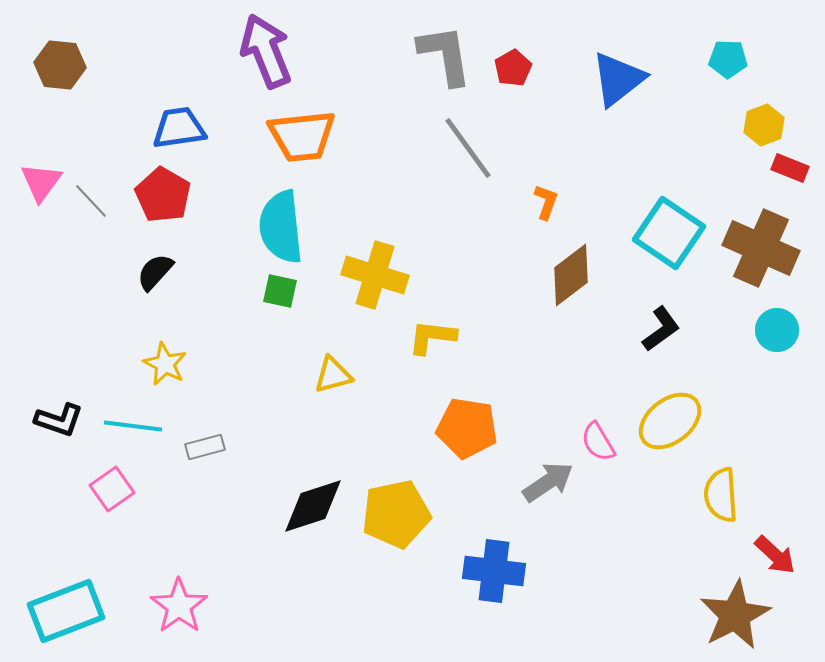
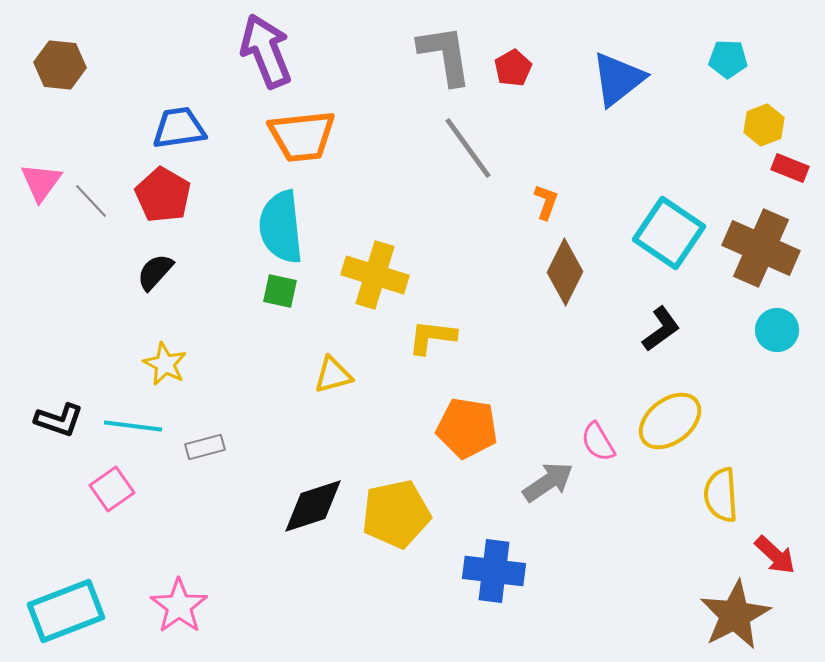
brown diamond at (571, 275): moved 6 px left, 3 px up; rotated 26 degrees counterclockwise
